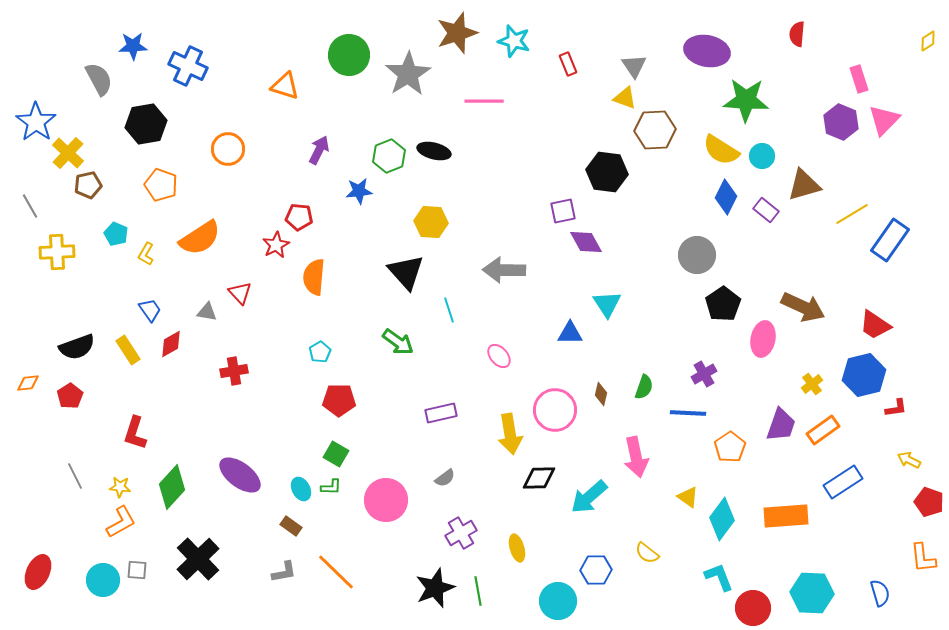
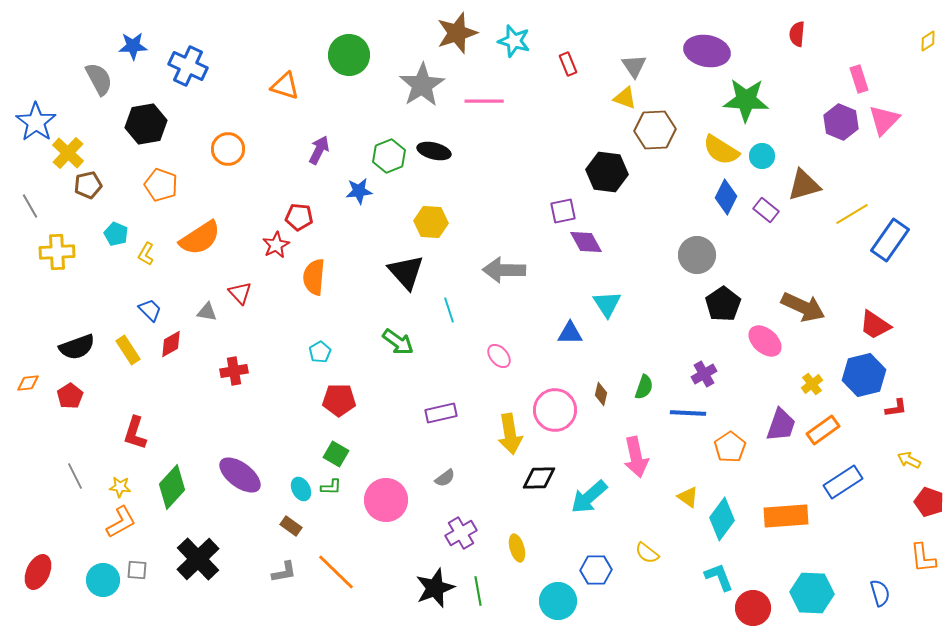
gray star at (408, 74): moved 14 px right, 11 px down
blue trapezoid at (150, 310): rotated 10 degrees counterclockwise
pink ellipse at (763, 339): moved 2 px right, 2 px down; rotated 60 degrees counterclockwise
